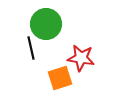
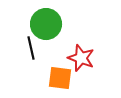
red star: rotated 12 degrees clockwise
orange square: rotated 25 degrees clockwise
